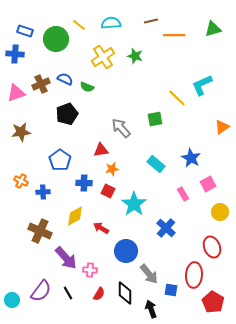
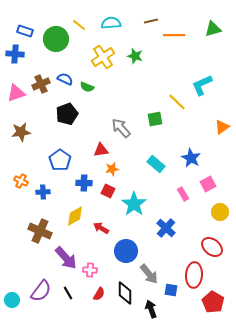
yellow line at (177, 98): moved 4 px down
red ellipse at (212, 247): rotated 30 degrees counterclockwise
